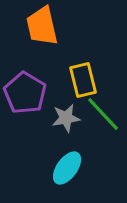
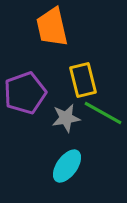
orange trapezoid: moved 10 px right, 1 px down
purple pentagon: rotated 21 degrees clockwise
green line: moved 1 px up; rotated 18 degrees counterclockwise
cyan ellipse: moved 2 px up
